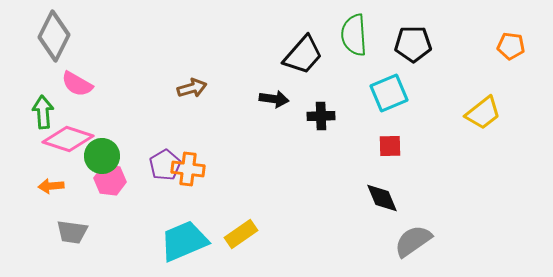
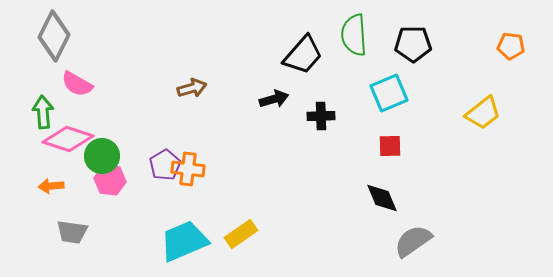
black arrow: rotated 24 degrees counterclockwise
